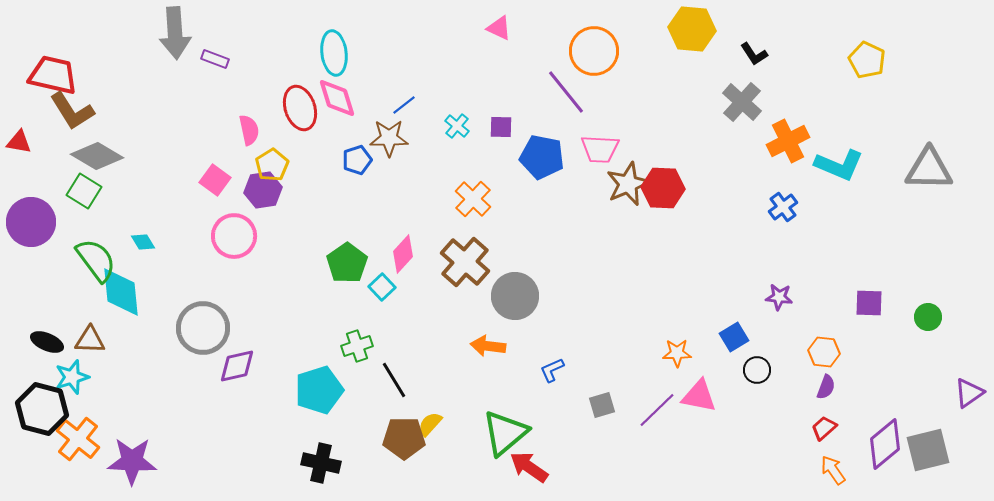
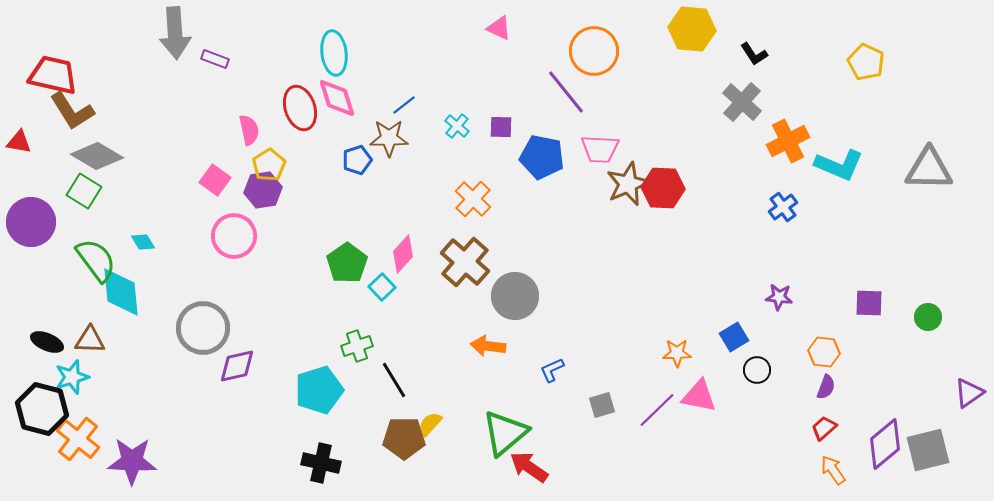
yellow pentagon at (867, 60): moved 1 px left, 2 px down
yellow pentagon at (272, 165): moved 3 px left
